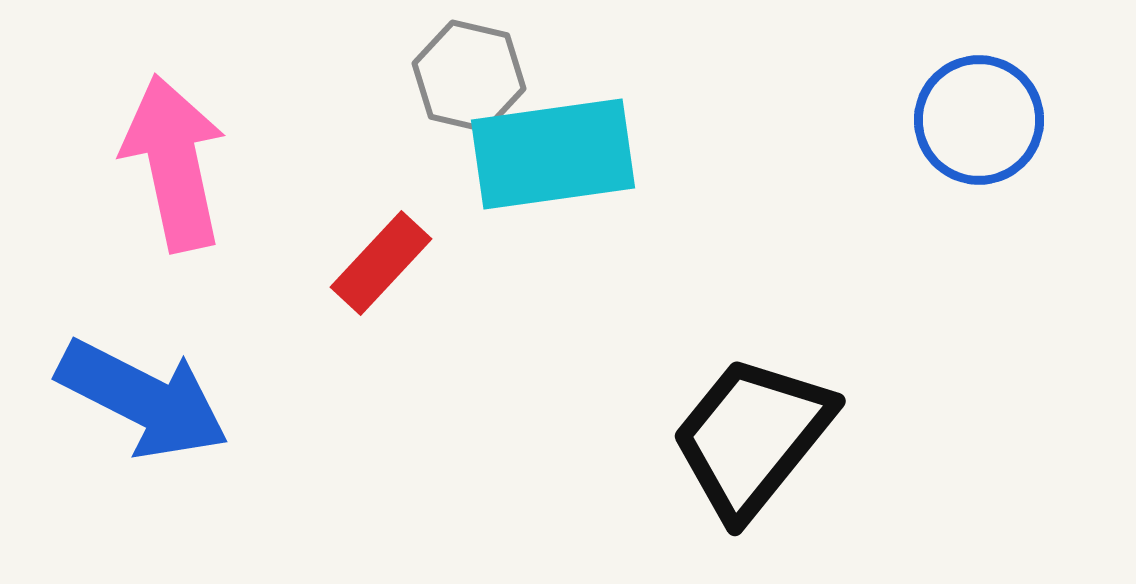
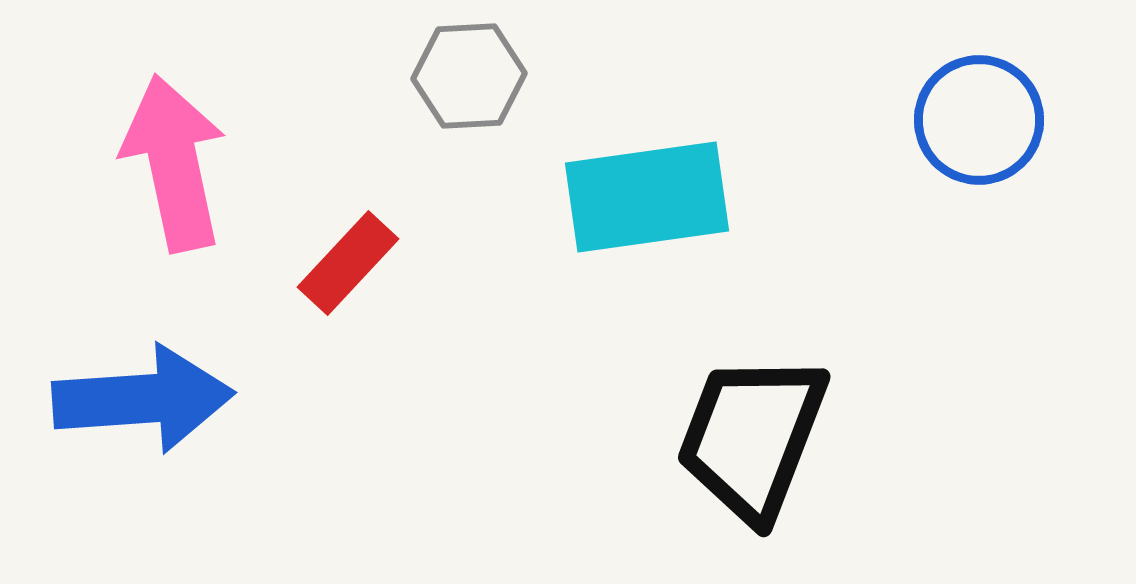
gray hexagon: rotated 16 degrees counterclockwise
cyan rectangle: moved 94 px right, 43 px down
red rectangle: moved 33 px left
blue arrow: rotated 31 degrees counterclockwise
black trapezoid: rotated 18 degrees counterclockwise
